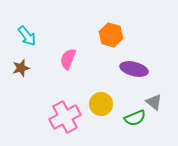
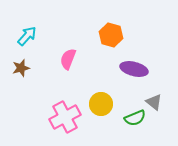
cyan arrow: rotated 100 degrees counterclockwise
